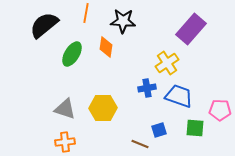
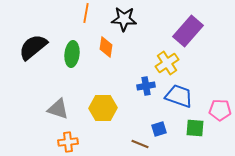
black star: moved 1 px right, 2 px up
black semicircle: moved 11 px left, 22 px down
purple rectangle: moved 3 px left, 2 px down
green ellipse: rotated 25 degrees counterclockwise
blue cross: moved 1 px left, 2 px up
gray triangle: moved 7 px left
blue square: moved 1 px up
orange cross: moved 3 px right
